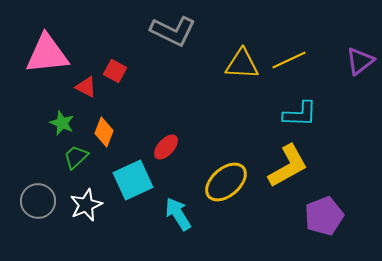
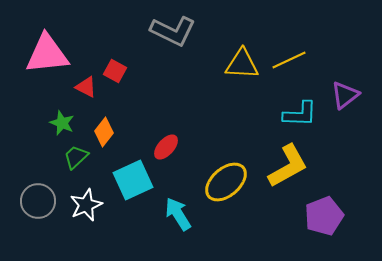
purple triangle: moved 15 px left, 34 px down
orange diamond: rotated 16 degrees clockwise
